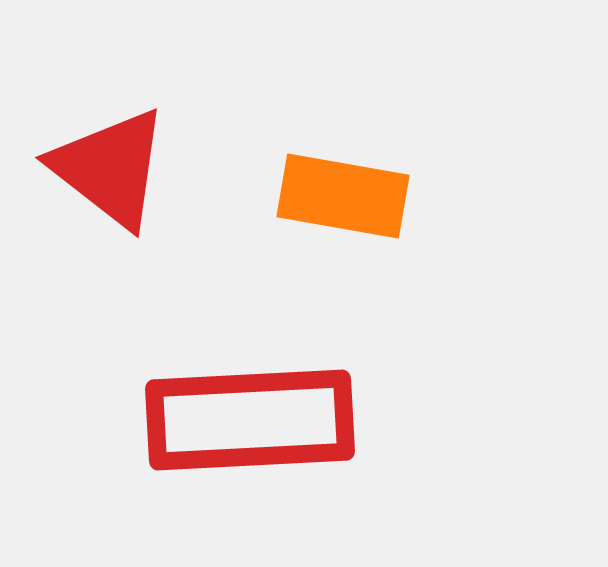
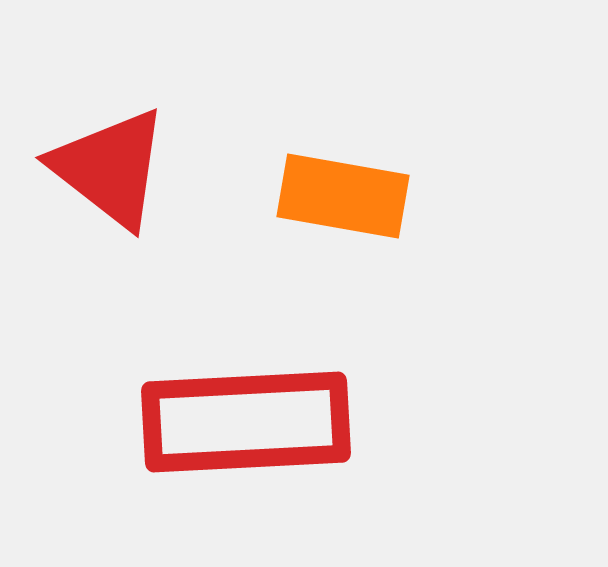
red rectangle: moved 4 px left, 2 px down
